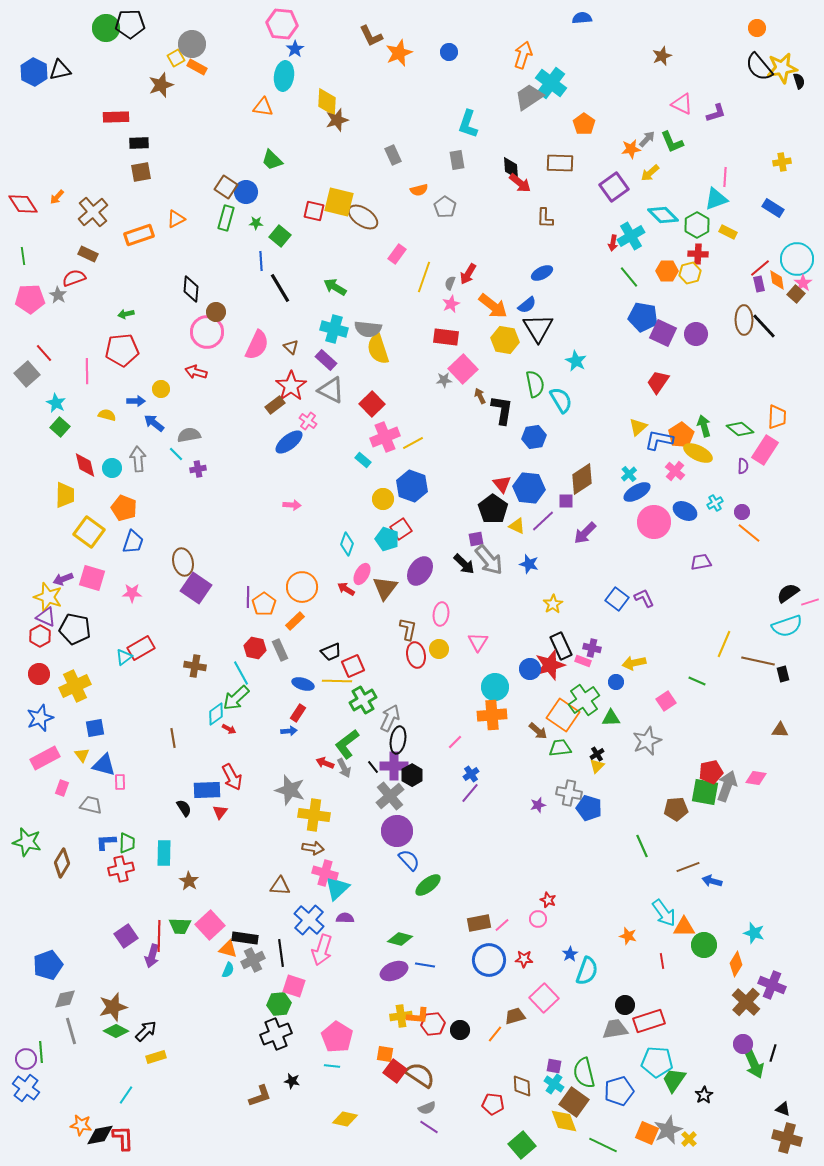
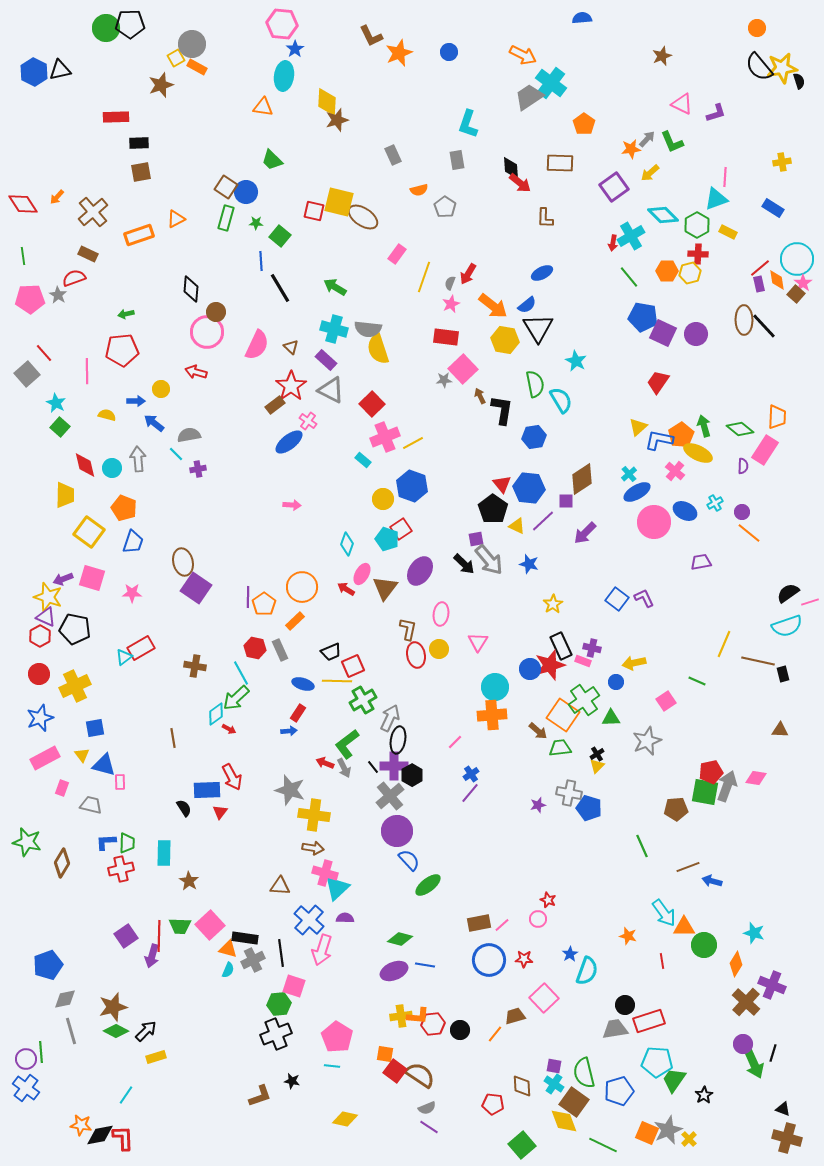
orange arrow at (523, 55): rotated 100 degrees clockwise
